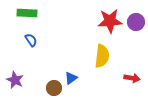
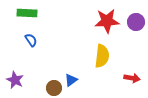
red star: moved 3 px left
blue triangle: moved 2 px down
